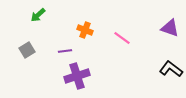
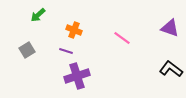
orange cross: moved 11 px left
purple line: moved 1 px right; rotated 24 degrees clockwise
